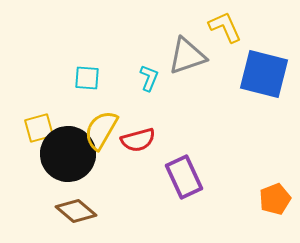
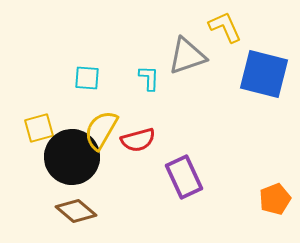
cyan L-shape: rotated 20 degrees counterclockwise
black circle: moved 4 px right, 3 px down
